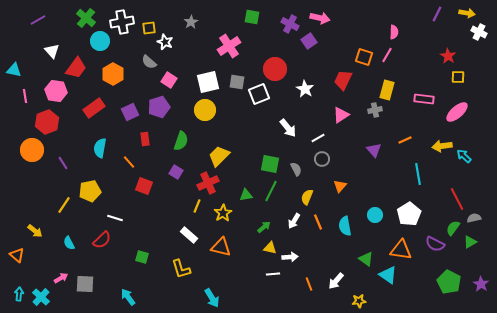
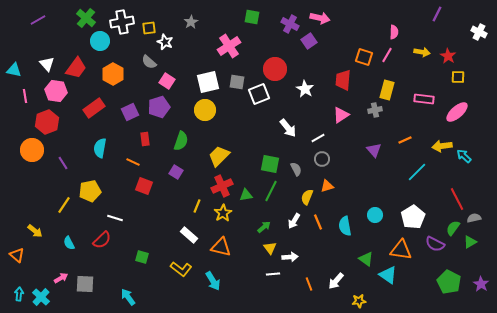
yellow arrow at (467, 13): moved 45 px left, 39 px down
white triangle at (52, 51): moved 5 px left, 13 px down
pink square at (169, 80): moved 2 px left, 1 px down
red trapezoid at (343, 80): rotated 20 degrees counterclockwise
orange line at (129, 162): moved 4 px right; rotated 24 degrees counterclockwise
cyan line at (418, 174): moved 1 px left, 2 px up; rotated 55 degrees clockwise
red cross at (208, 183): moved 14 px right, 3 px down
orange triangle at (340, 186): moved 13 px left; rotated 32 degrees clockwise
white pentagon at (409, 214): moved 4 px right, 3 px down
yellow triangle at (270, 248): rotated 40 degrees clockwise
yellow L-shape at (181, 269): rotated 35 degrees counterclockwise
cyan arrow at (212, 298): moved 1 px right, 17 px up
